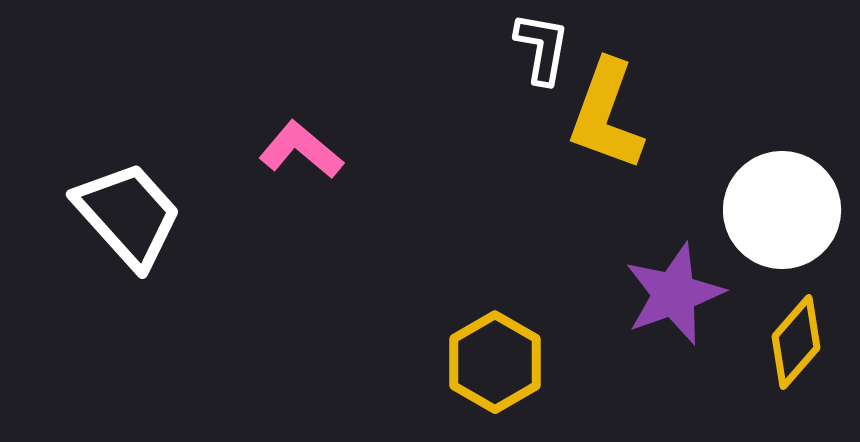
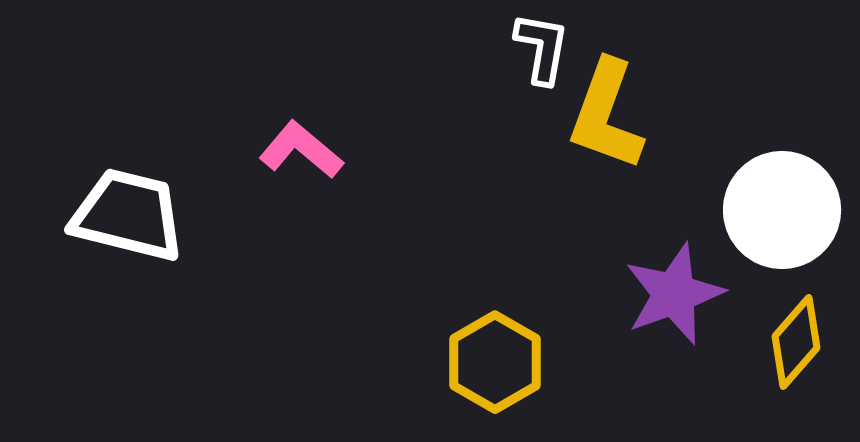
white trapezoid: rotated 34 degrees counterclockwise
